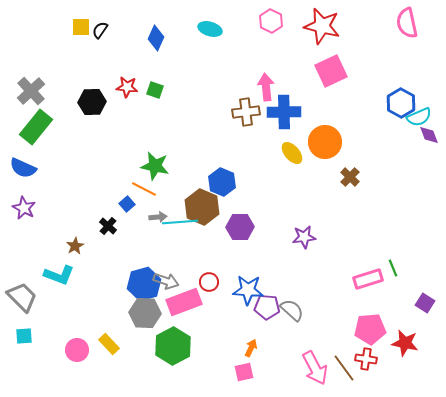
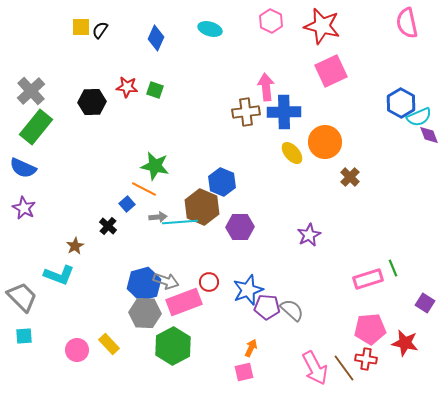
purple star at (304, 237): moved 5 px right, 2 px up; rotated 20 degrees counterclockwise
blue star at (248, 290): rotated 24 degrees counterclockwise
